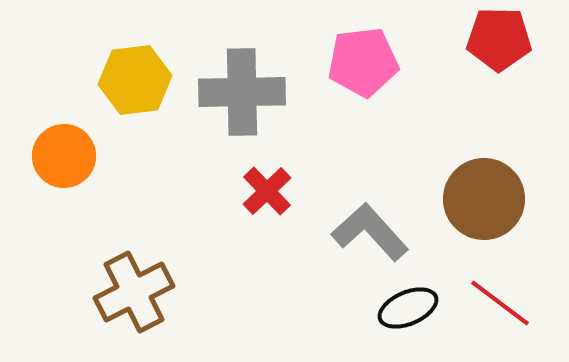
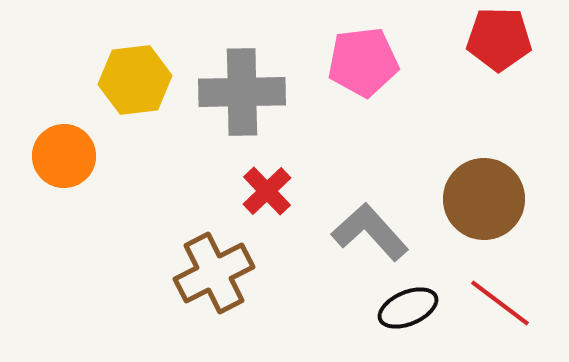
brown cross: moved 80 px right, 19 px up
